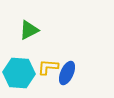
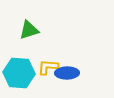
green triangle: rotated 10 degrees clockwise
blue ellipse: rotated 65 degrees clockwise
